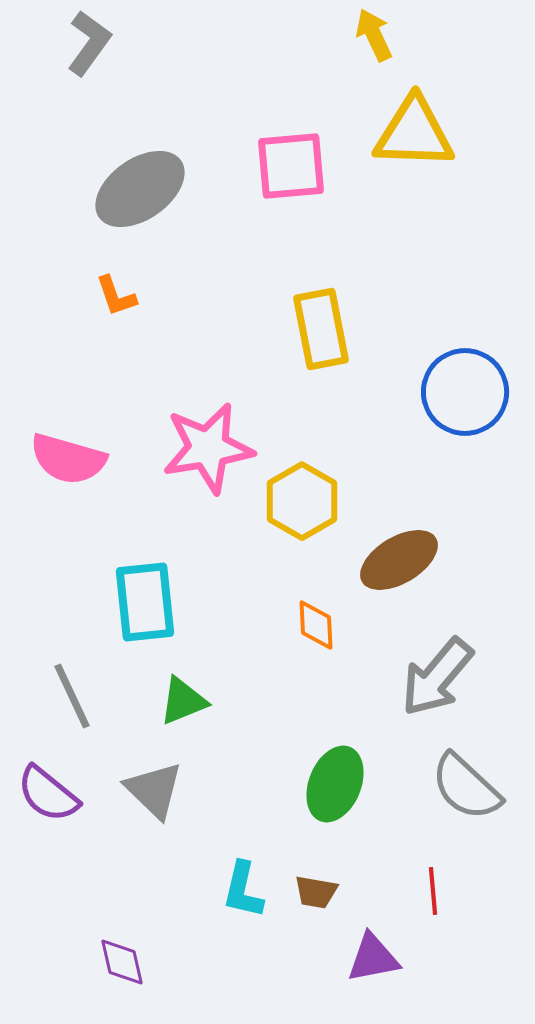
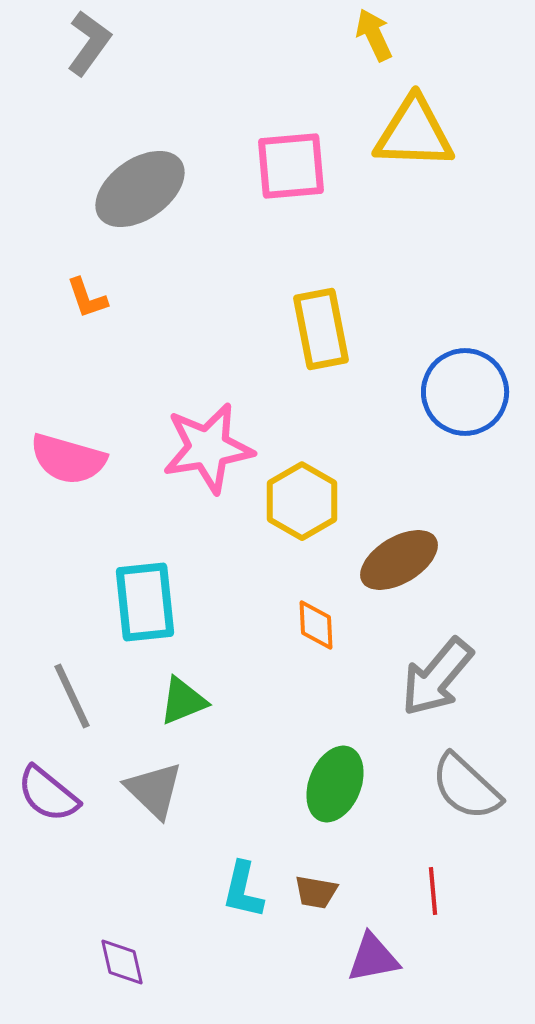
orange L-shape: moved 29 px left, 2 px down
